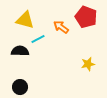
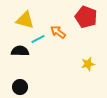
orange arrow: moved 3 px left, 5 px down
